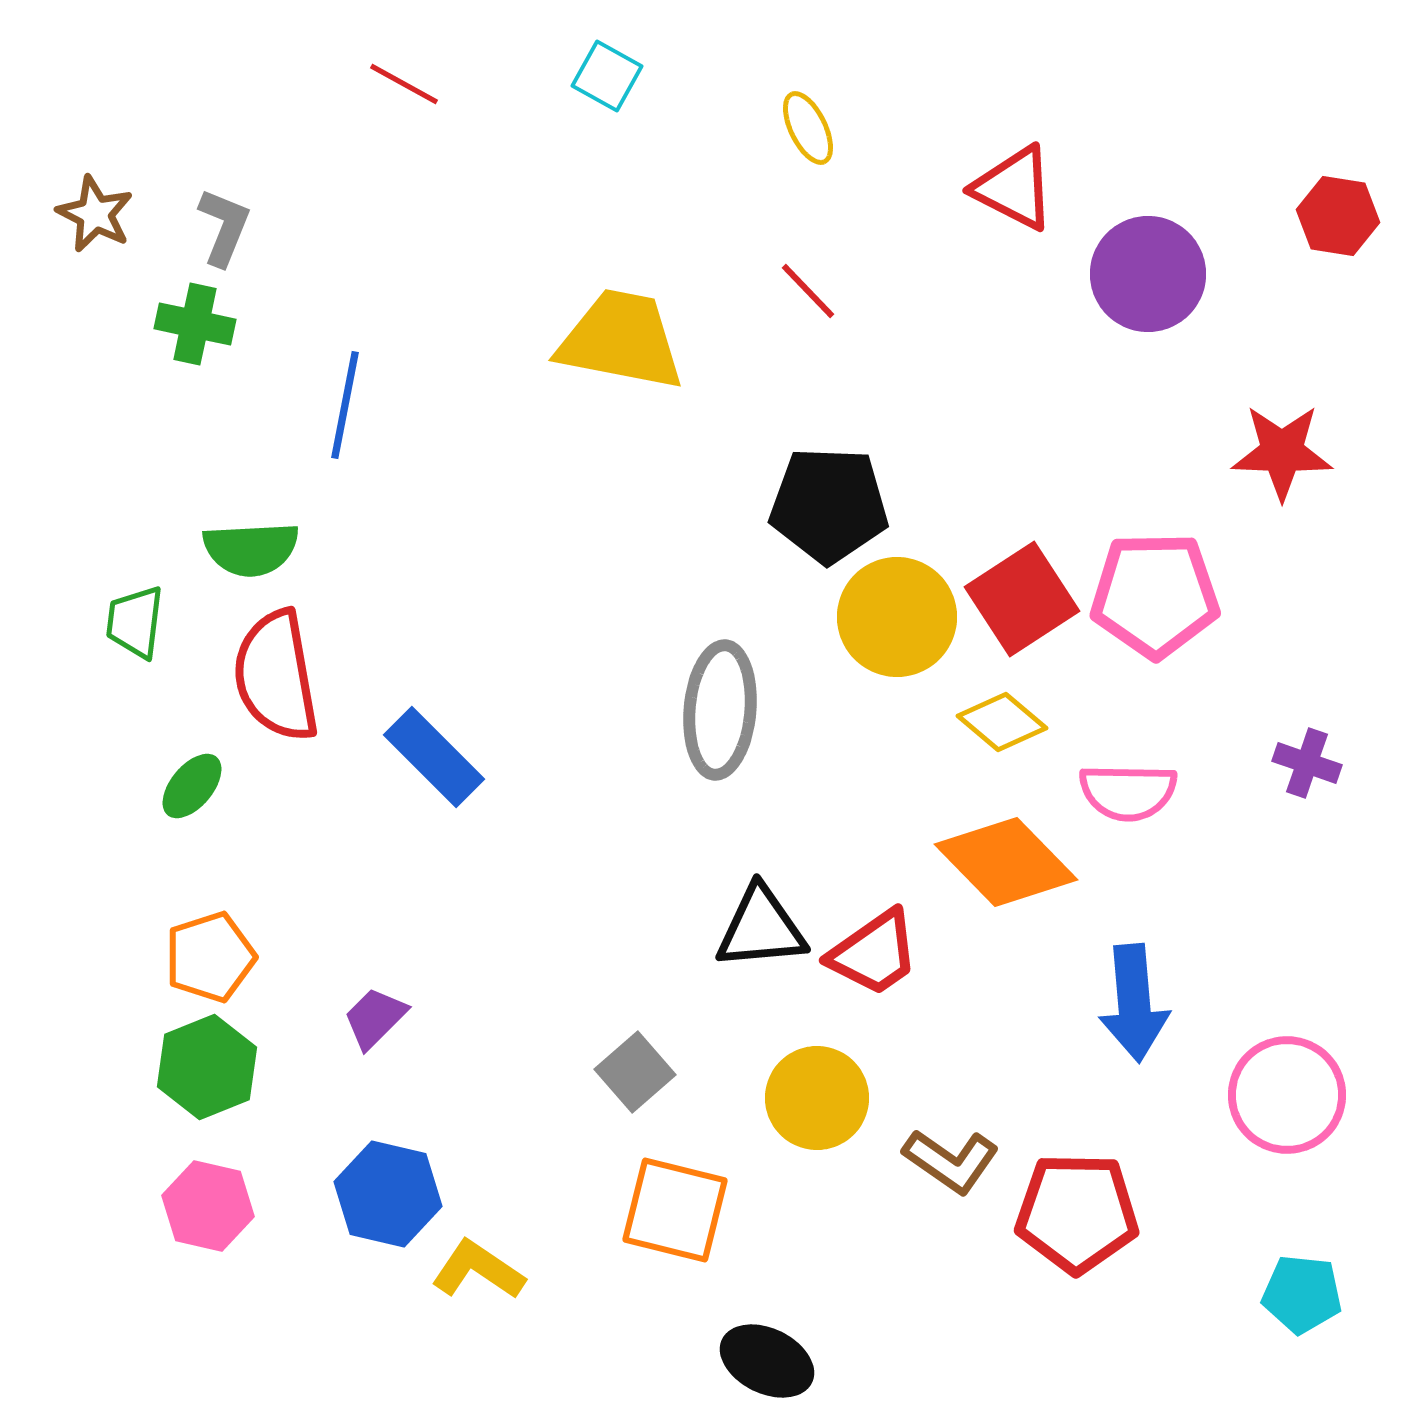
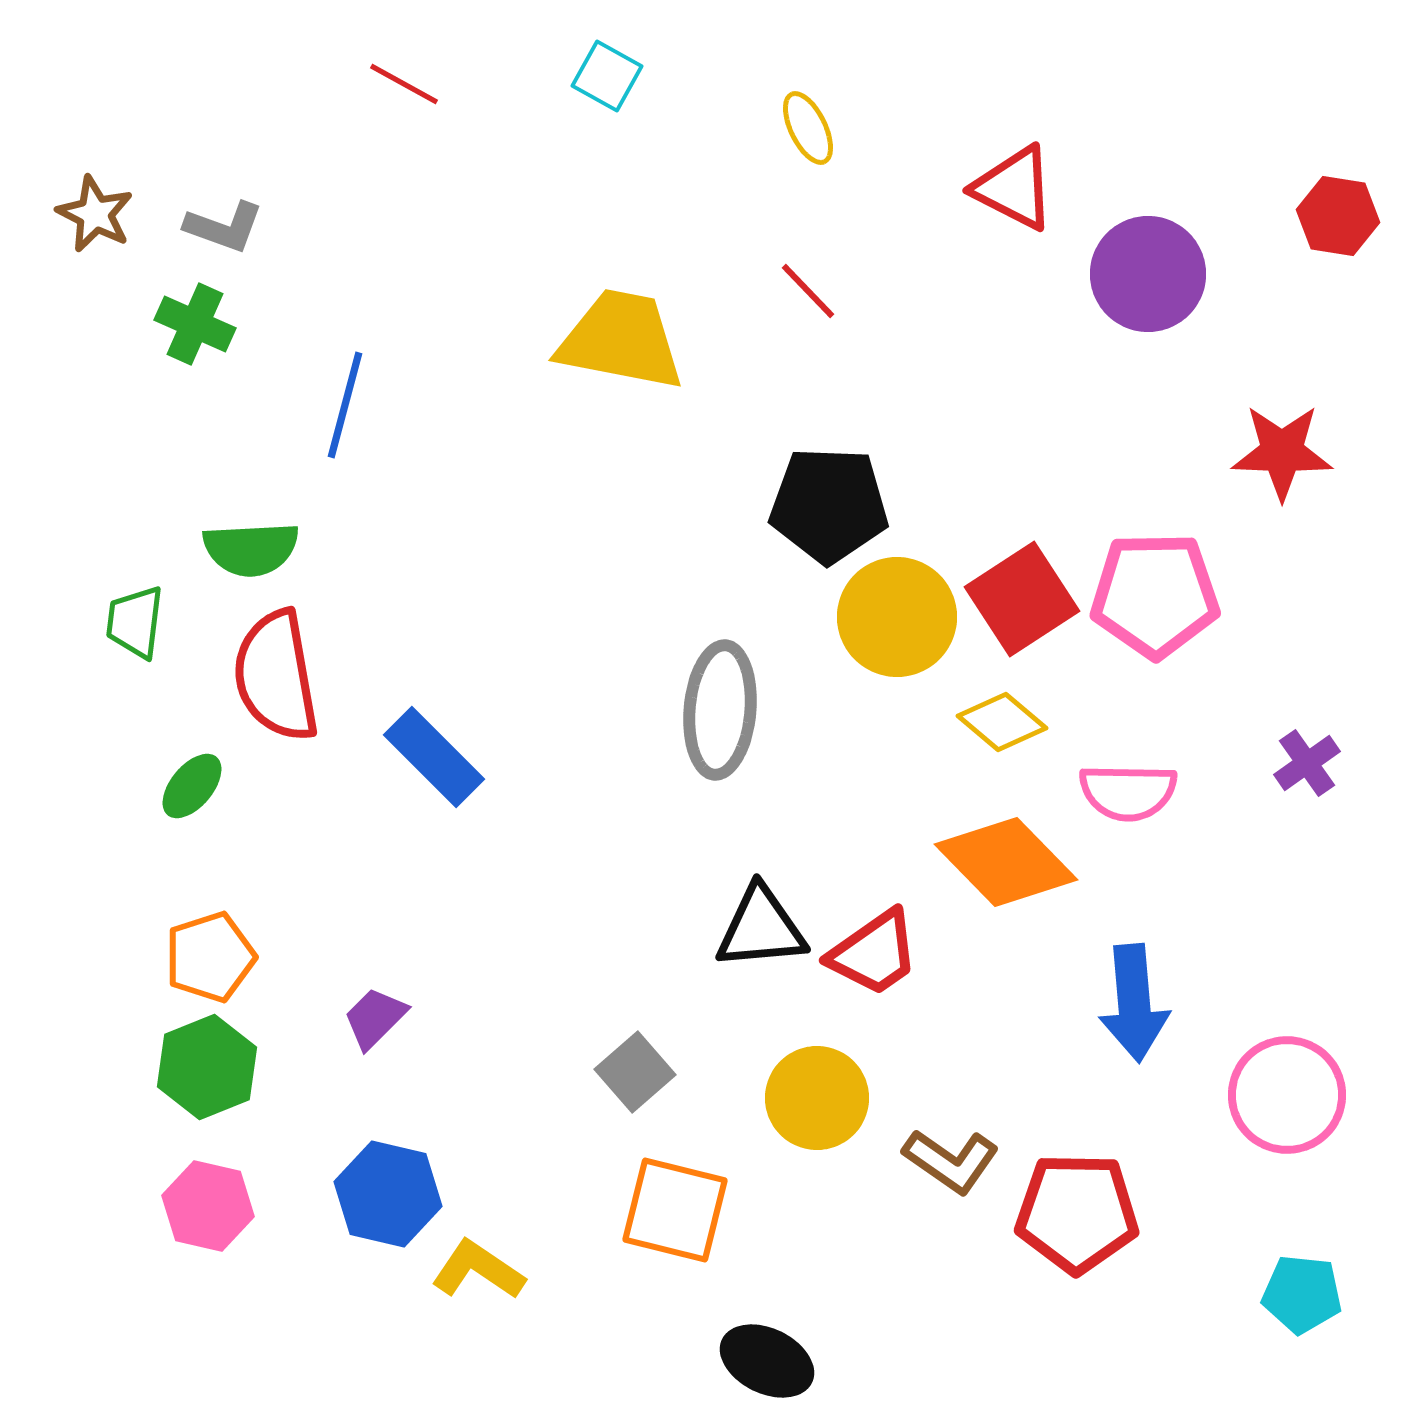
gray L-shape at (224, 227): rotated 88 degrees clockwise
green cross at (195, 324): rotated 12 degrees clockwise
blue line at (345, 405): rotated 4 degrees clockwise
purple cross at (1307, 763): rotated 36 degrees clockwise
